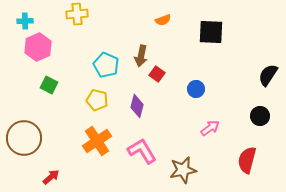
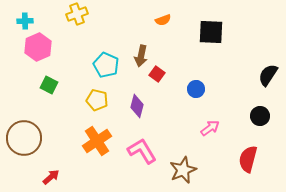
yellow cross: rotated 15 degrees counterclockwise
red semicircle: moved 1 px right, 1 px up
brown star: rotated 12 degrees counterclockwise
